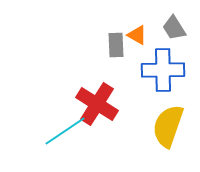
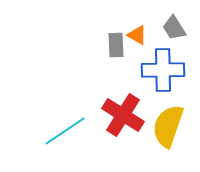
red cross: moved 26 px right, 11 px down
